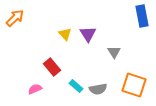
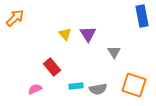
cyan rectangle: rotated 48 degrees counterclockwise
